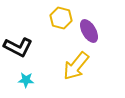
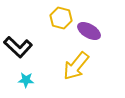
purple ellipse: rotated 30 degrees counterclockwise
black L-shape: rotated 16 degrees clockwise
